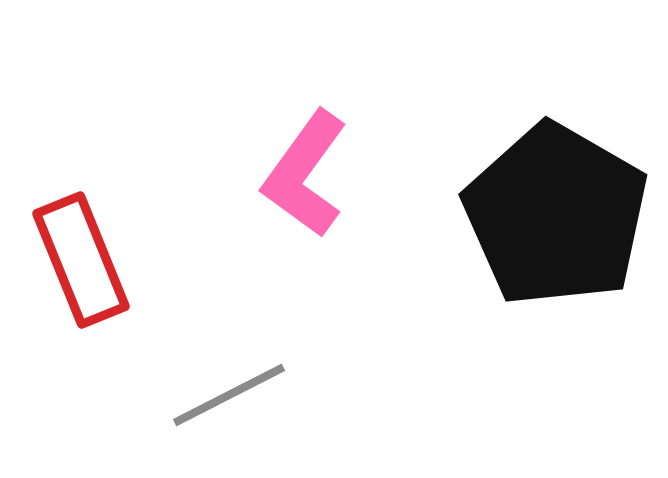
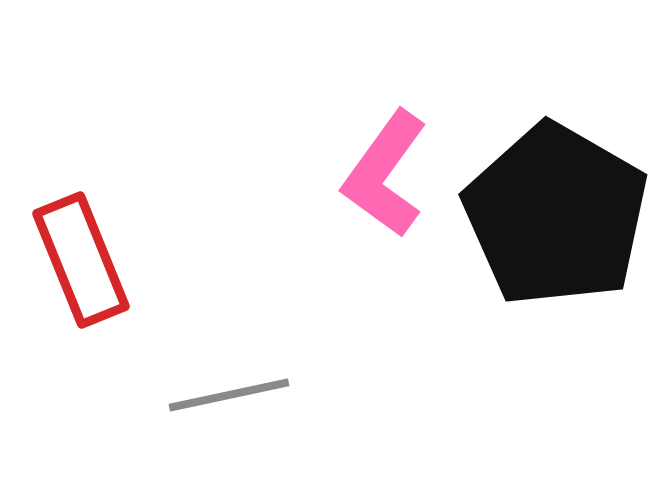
pink L-shape: moved 80 px right
gray line: rotated 15 degrees clockwise
